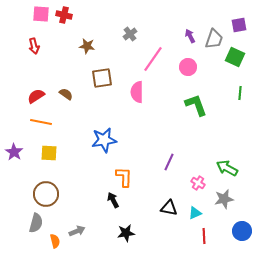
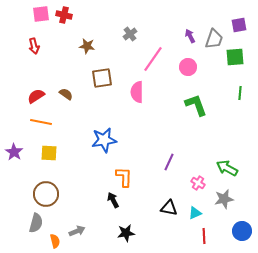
pink square: rotated 12 degrees counterclockwise
green square: rotated 30 degrees counterclockwise
